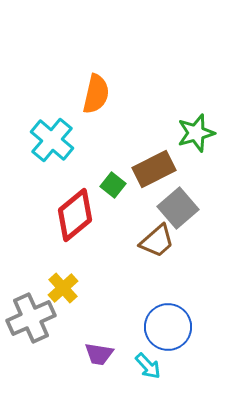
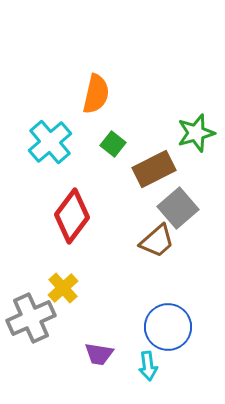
cyan cross: moved 2 px left, 2 px down; rotated 9 degrees clockwise
green square: moved 41 px up
red diamond: moved 3 px left, 1 px down; rotated 14 degrees counterclockwise
cyan arrow: rotated 36 degrees clockwise
